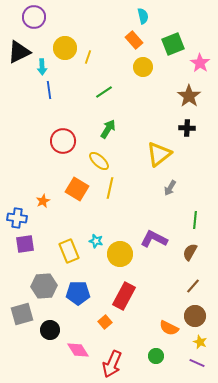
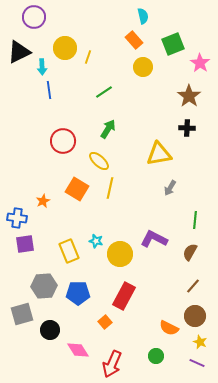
yellow triangle at (159, 154): rotated 28 degrees clockwise
